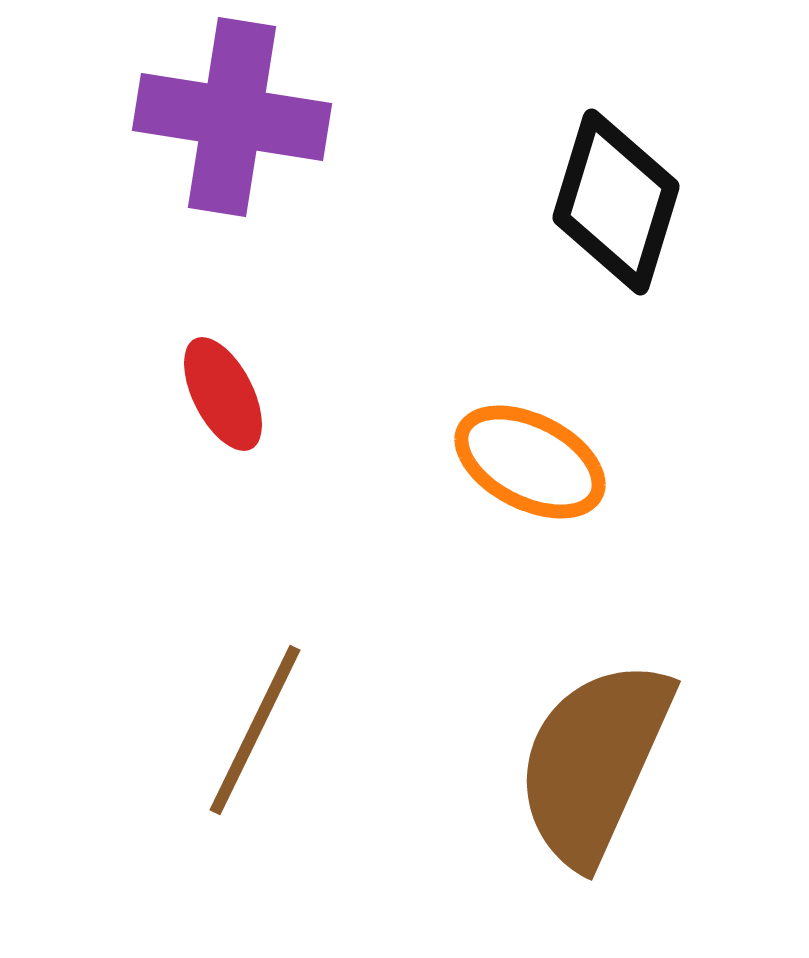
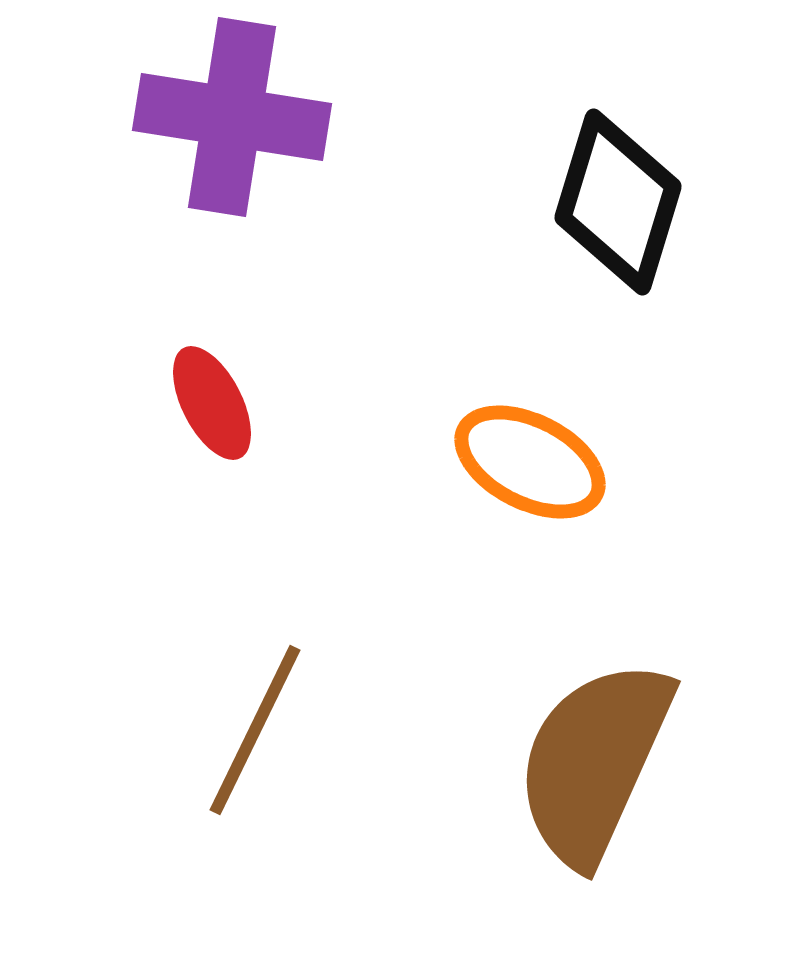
black diamond: moved 2 px right
red ellipse: moved 11 px left, 9 px down
